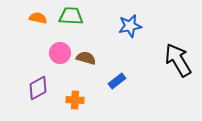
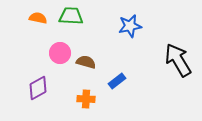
brown semicircle: moved 4 px down
orange cross: moved 11 px right, 1 px up
